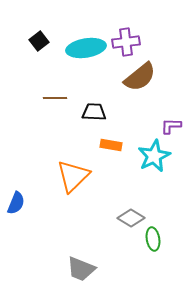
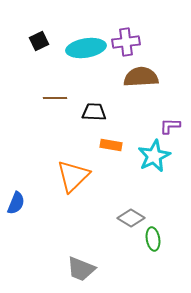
black square: rotated 12 degrees clockwise
brown semicircle: moved 1 px right; rotated 144 degrees counterclockwise
purple L-shape: moved 1 px left
